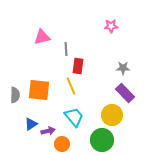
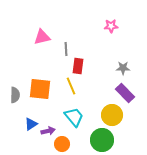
orange square: moved 1 px right, 1 px up
